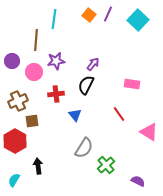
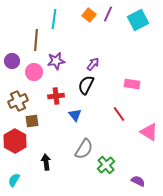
cyan square: rotated 20 degrees clockwise
red cross: moved 2 px down
gray semicircle: moved 1 px down
black arrow: moved 8 px right, 4 px up
